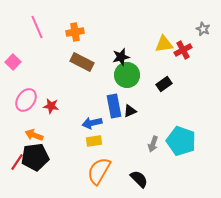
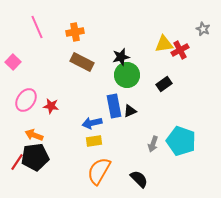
red cross: moved 3 px left
